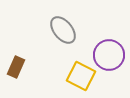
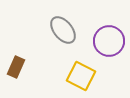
purple circle: moved 14 px up
